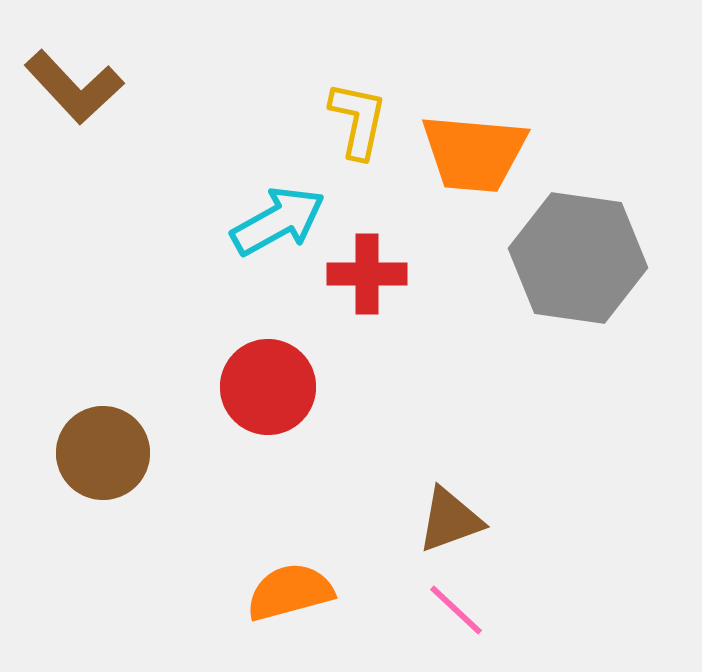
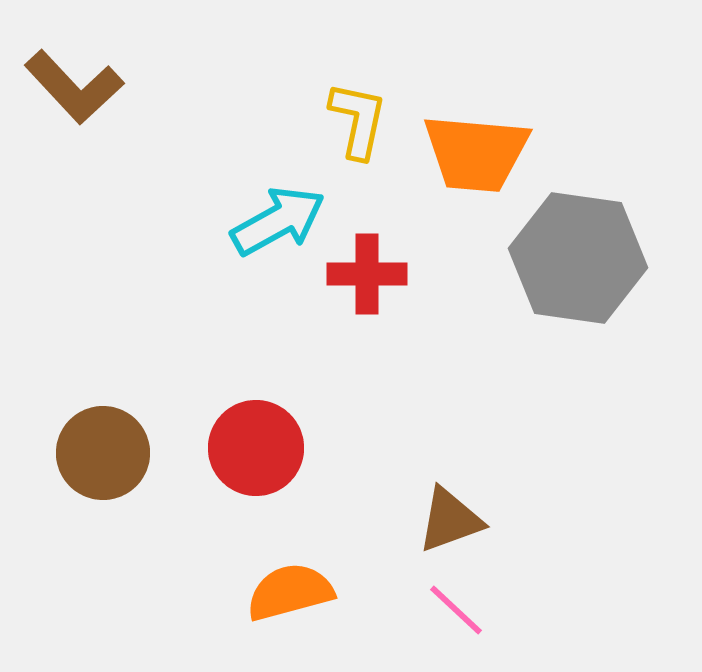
orange trapezoid: moved 2 px right
red circle: moved 12 px left, 61 px down
